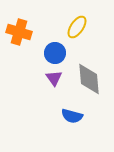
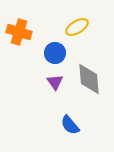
yellow ellipse: rotated 25 degrees clockwise
purple triangle: moved 1 px right, 4 px down
blue semicircle: moved 2 px left, 9 px down; rotated 35 degrees clockwise
